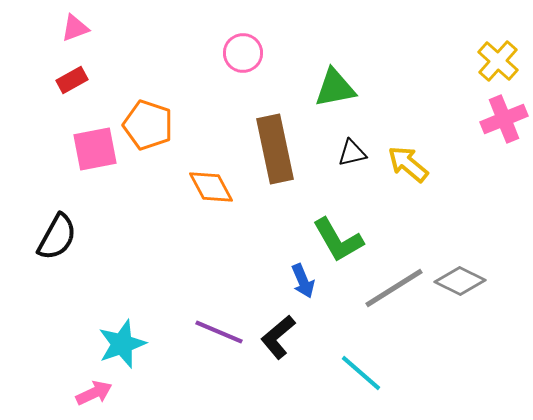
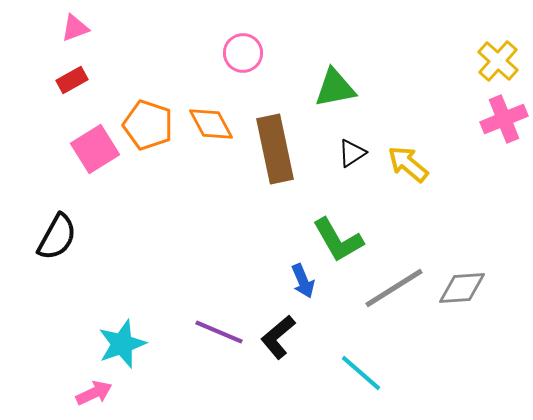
pink square: rotated 21 degrees counterclockwise
black triangle: rotated 20 degrees counterclockwise
orange diamond: moved 63 px up
gray diamond: moved 2 px right, 7 px down; rotated 30 degrees counterclockwise
